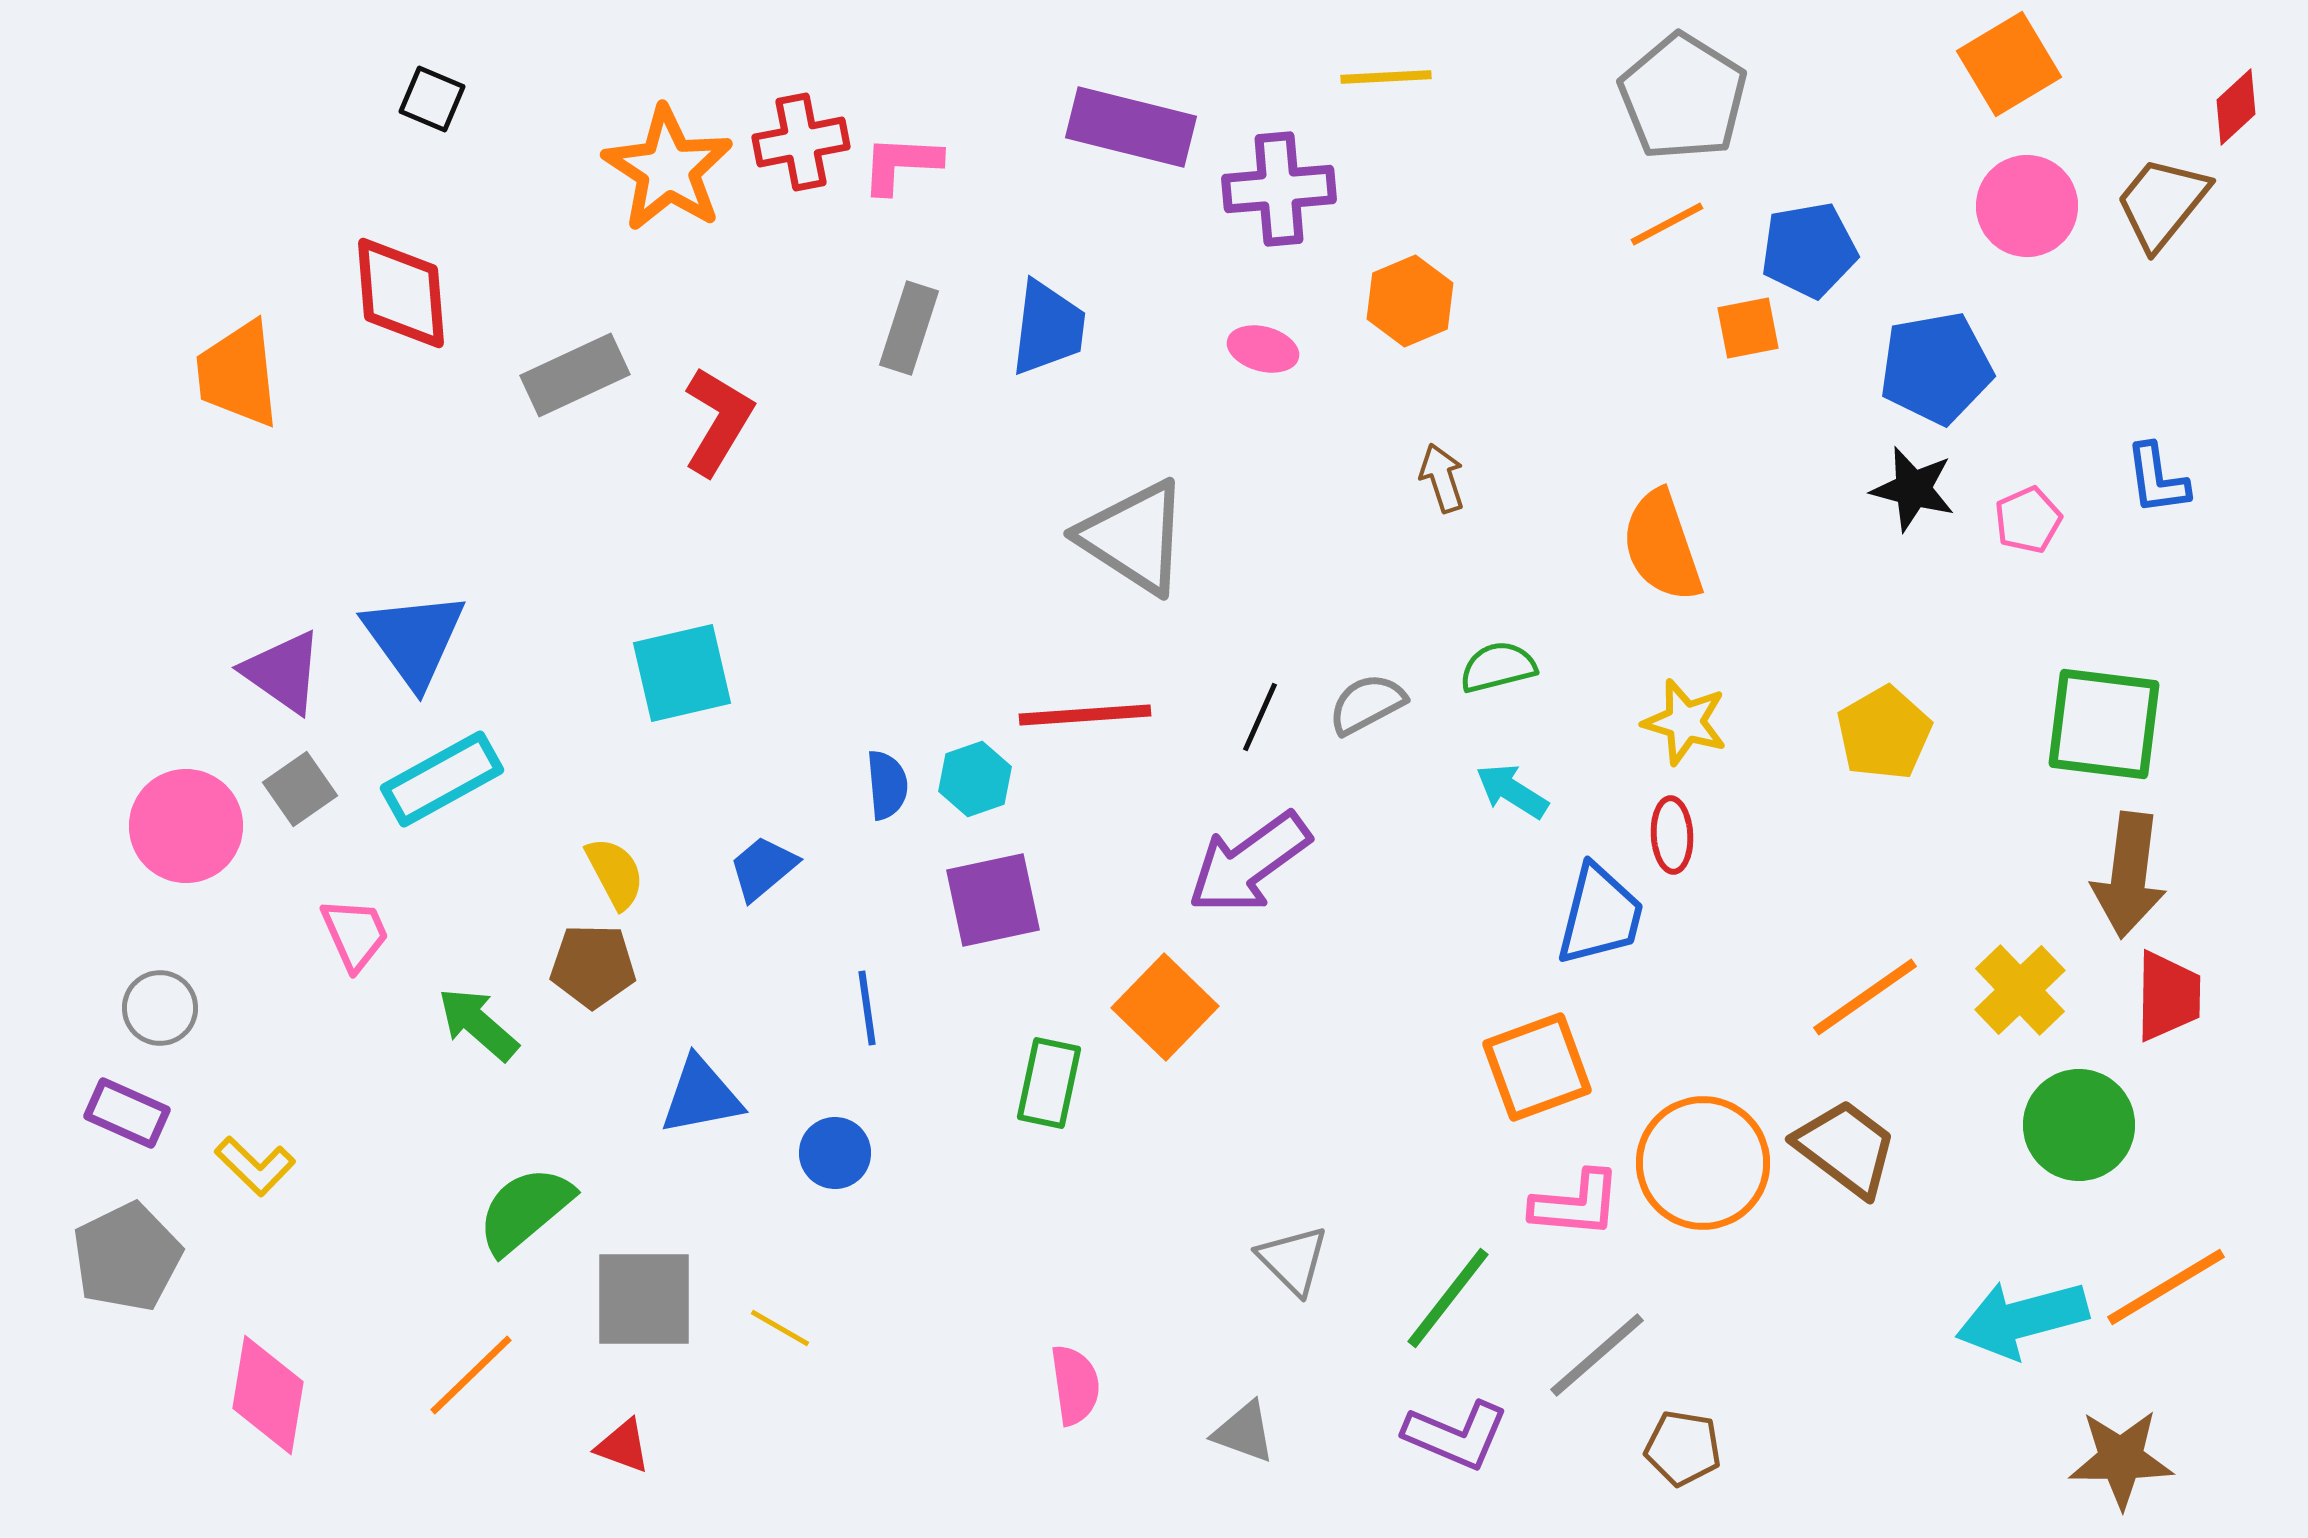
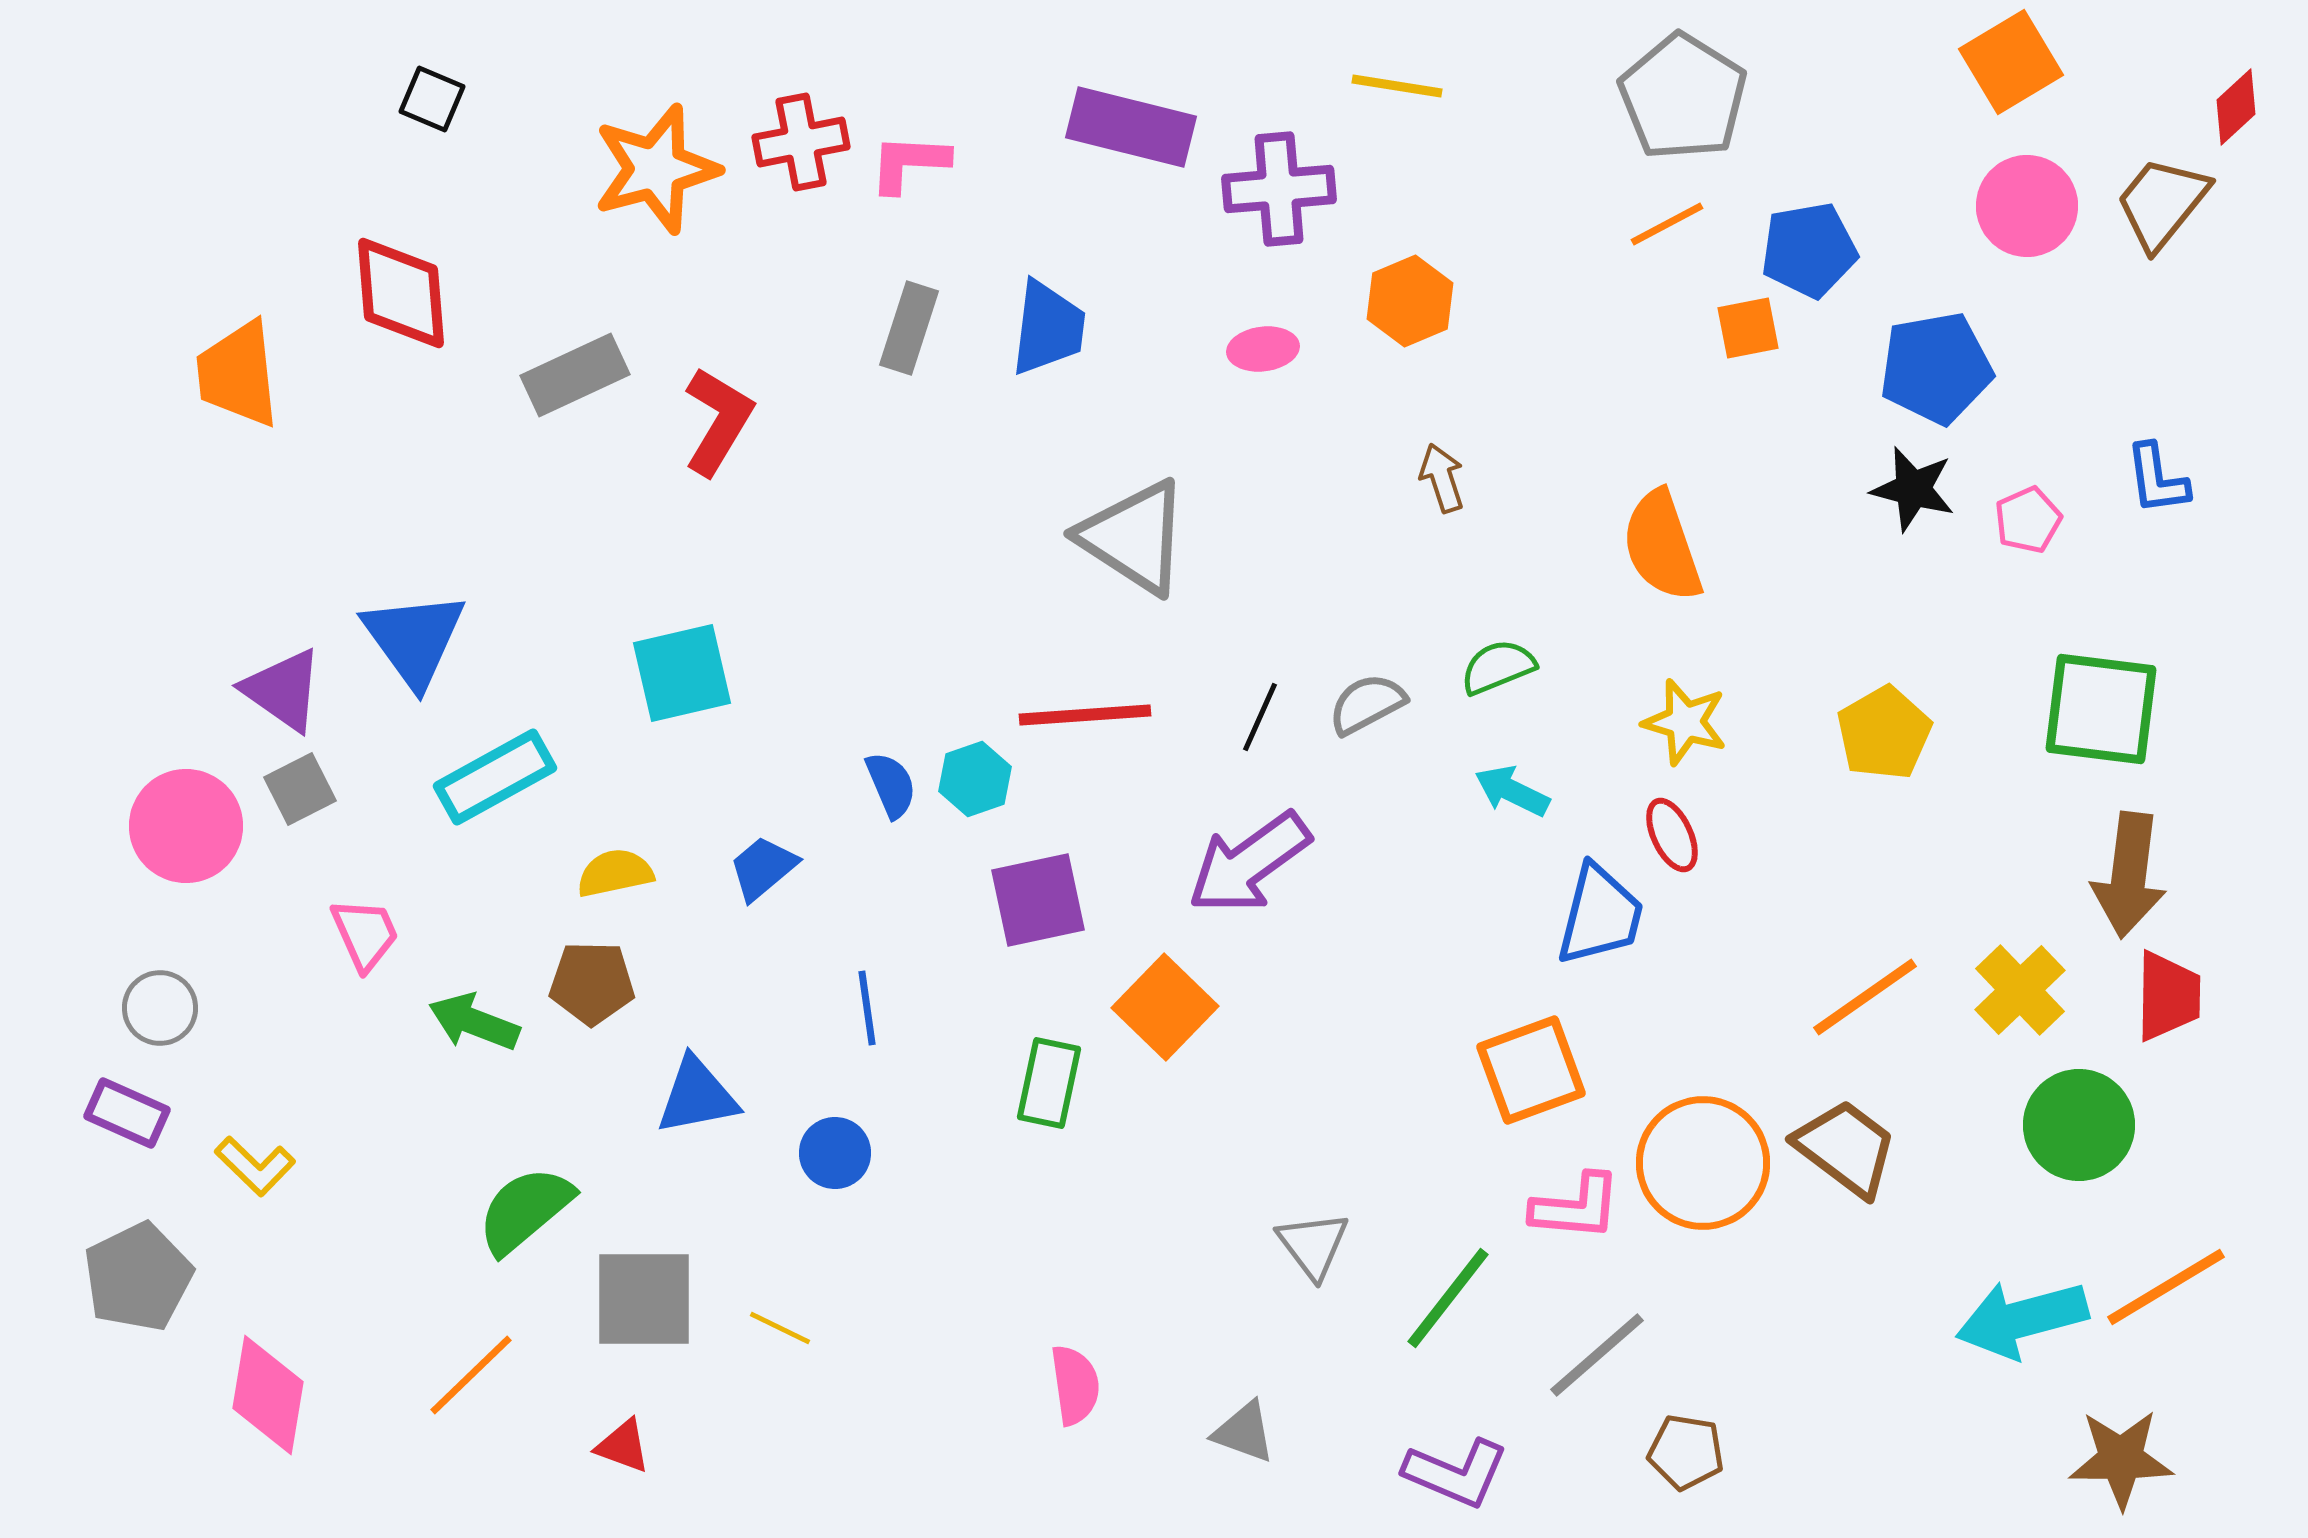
orange square at (2009, 64): moved 2 px right, 2 px up
yellow line at (1386, 77): moved 11 px right, 9 px down; rotated 12 degrees clockwise
pink L-shape at (901, 164): moved 8 px right, 1 px up
orange star at (668, 169): moved 12 px left; rotated 24 degrees clockwise
pink ellipse at (1263, 349): rotated 22 degrees counterclockwise
green semicircle at (1498, 667): rotated 8 degrees counterclockwise
purple triangle at (283, 672): moved 18 px down
green square at (2104, 724): moved 3 px left, 15 px up
cyan rectangle at (442, 779): moved 53 px right, 2 px up
blue semicircle at (887, 785): moved 4 px right; rotated 18 degrees counterclockwise
gray square at (300, 789): rotated 8 degrees clockwise
cyan arrow at (1512, 791): rotated 6 degrees counterclockwise
red ellipse at (1672, 835): rotated 22 degrees counterclockwise
yellow semicircle at (615, 873): rotated 74 degrees counterclockwise
purple square at (993, 900): moved 45 px right
pink trapezoid at (355, 934): moved 10 px right
brown pentagon at (593, 966): moved 1 px left, 17 px down
green arrow at (478, 1024): moved 4 px left, 2 px up; rotated 20 degrees counterclockwise
orange square at (1537, 1067): moved 6 px left, 3 px down
blue triangle at (701, 1096): moved 4 px left
pink L-shape at (1576, 1204): moved 3 px down
gray pentagon at (127, 1257): moved 11 px right, 20 px down
gray triangle at (1293, 1260): moved 20 px right, 15 px up; rotated 8 degrees clockwise
yellow line at (780, 1328): rotated 4 degrees counterclockwise
purple L-shape at (1456, 1435): moved 38 px down
brown pentagon at (1683, 1448): moved 3 px right, 4 px down
